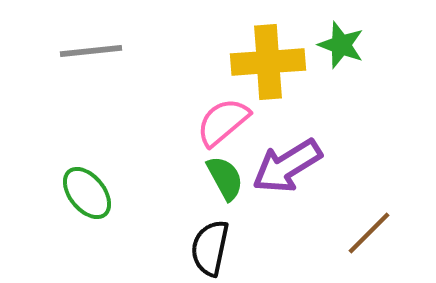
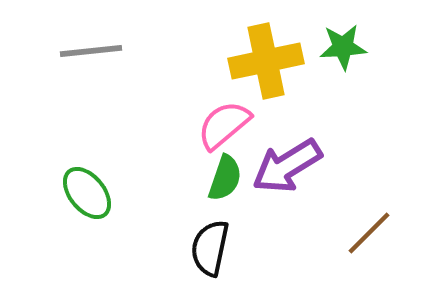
green star: moved 2 px right, 2 px down; rotated 24 degrees counterclockwise
yellow cross: moved 2 px left, 1 px up; rotated 8 degrees counterclockwise
pink semicircle: moved 1 px right, 3 px down
green semicircle: rotated 48 degrees clockwise
